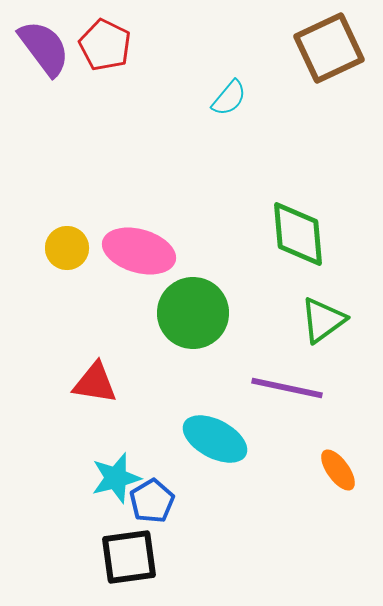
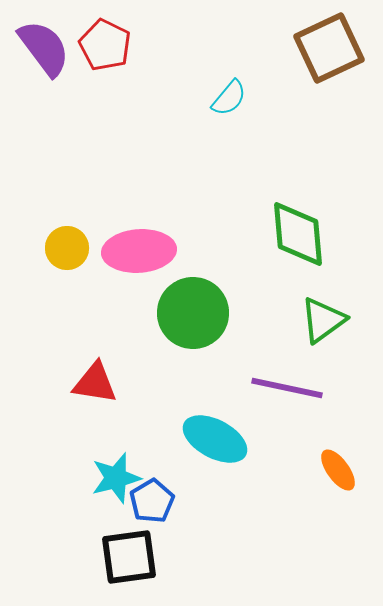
pink ellipse: rotated 20 degrees counterclockwise
